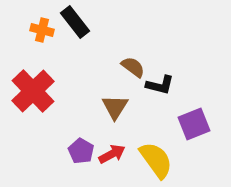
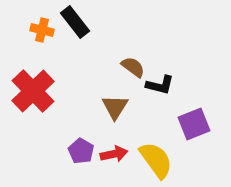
red arrow: moved 2 px right; rotated 16 degrees clockwise
